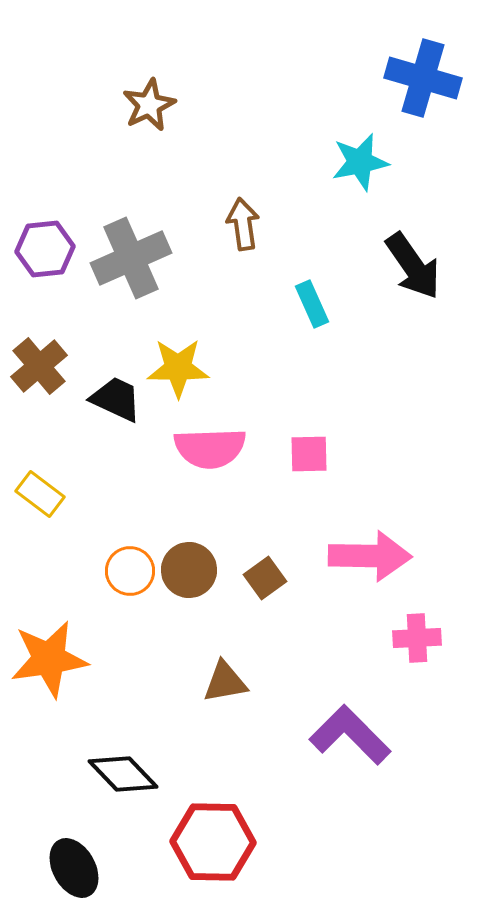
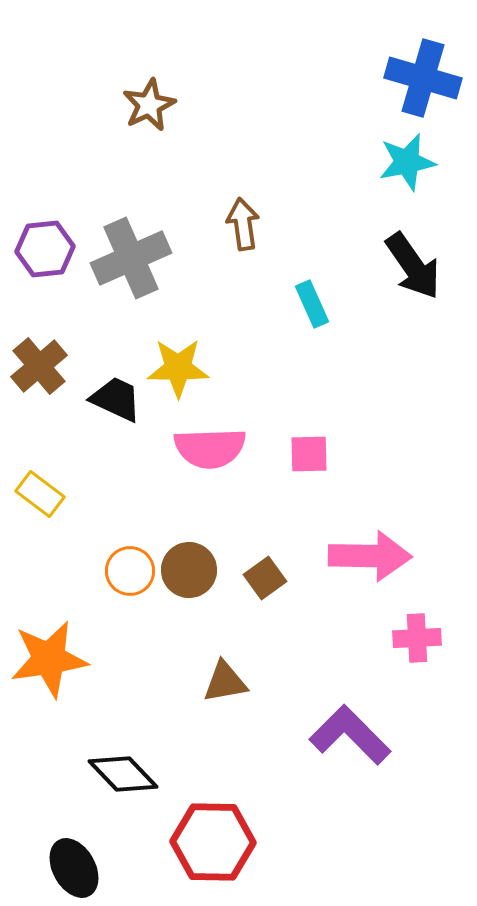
cyan star: moved 47 px right
